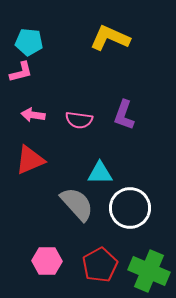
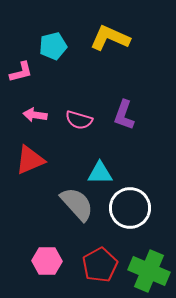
cyan pentagon: moved 24 px right, 4 px down; rotated 20 degrees counterclockwise
pink arrow: moved 2 px right
pink semicircle: rotated 8 degrees clockwise
